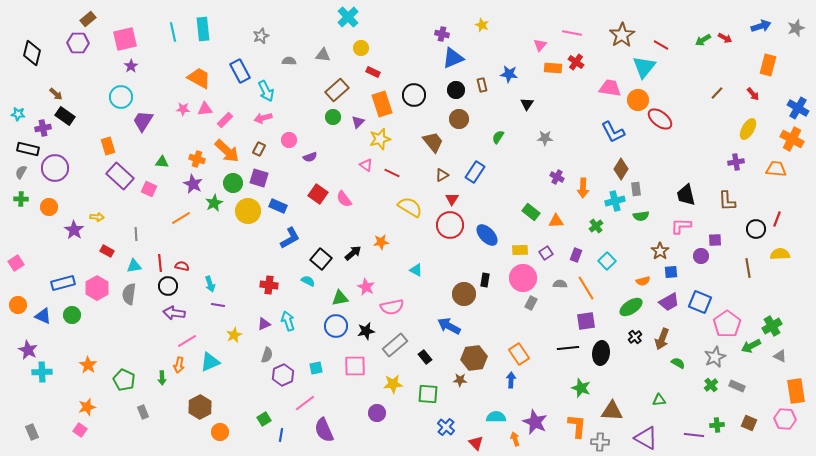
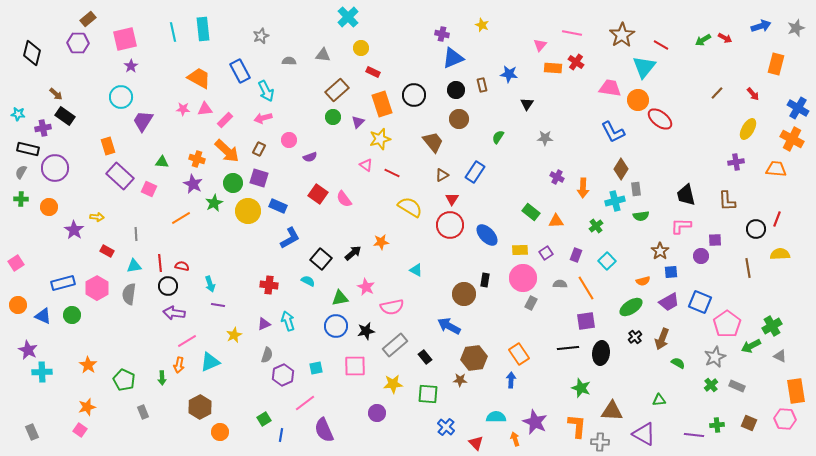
orange rectangle at (768, 65): moved 8 px right, 1 px up
purple triangle at (646, 438): moved 2 px left, 4 px up
